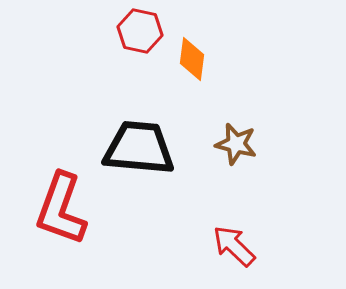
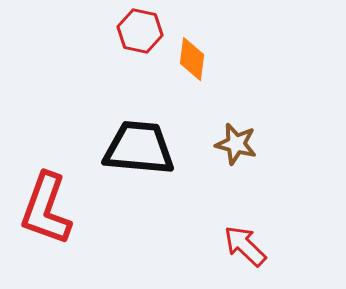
red L-shape: moved 15 px left
red arrow: moved 11 px right
